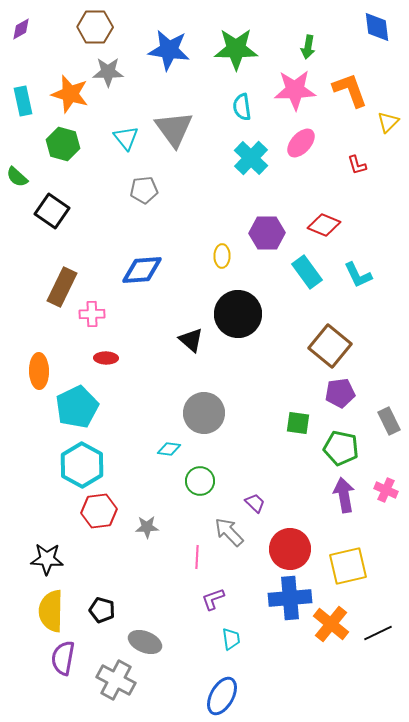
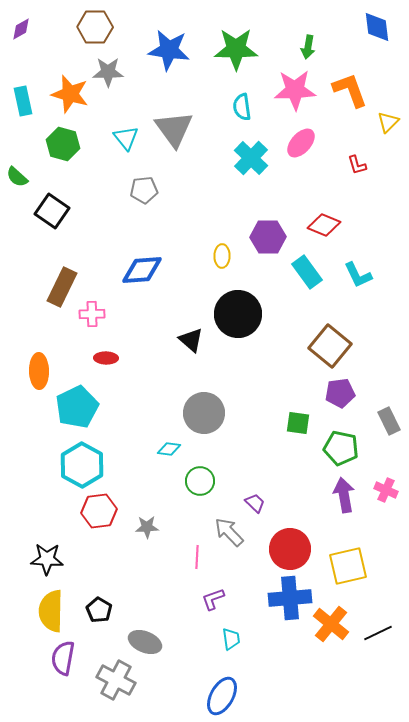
purple hexagon at (267, 233): moved 1 px right, 4 px down
black pentagon at (102, 610): moved 3 px left; rotated 15 degrees clockwise
